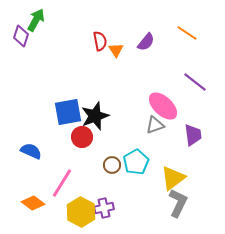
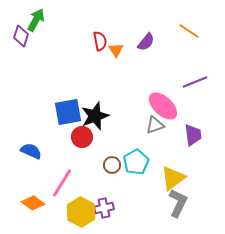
orange line: moved 2 px right, 2 px up
purple line: rotated 60 degrees counterclockwise
